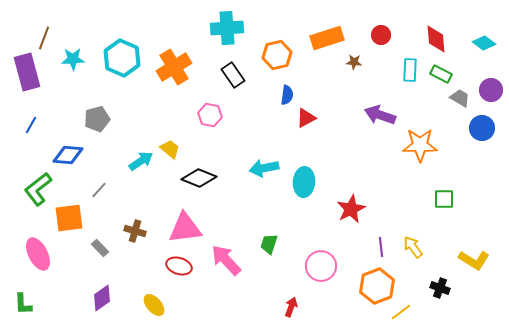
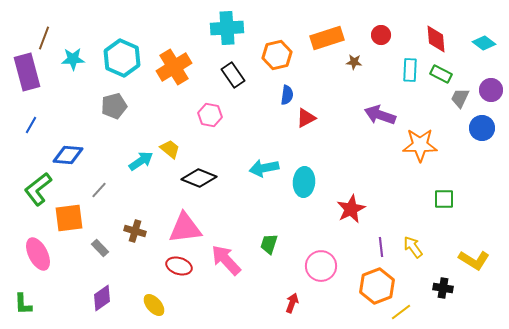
gray trapezoid at (460, 98): rotated 95 degrees counterclockwise
gray pentagon at (97, 119): moved 17 px right, 13 px up
black cross at (440, 288): moved 3 px right; rotated 12 degrees counterclockwise
red arrow at (291, 307): moved 1 px right, 4 px up
